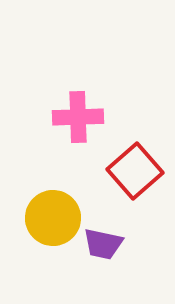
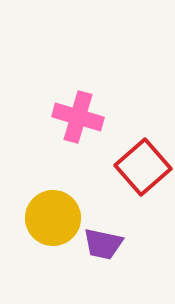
pink cross: rotated 18 degrees clockwise
red square: moved 8 px right, 4 px up
